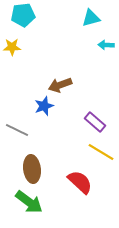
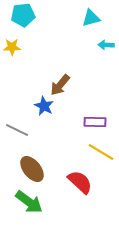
brown arrow: rotated 30 degrees counterclockwise
blue star: rotated 24 degrees counterclockwise
purple rectangle: rotated 40 degrees counterclockwise
brown ellipse: rotated 32 degrees counterclockwise
